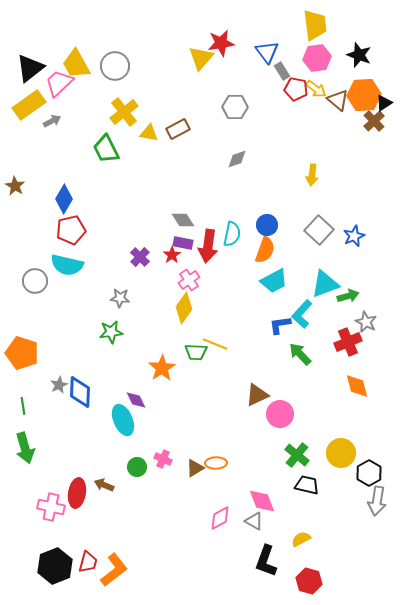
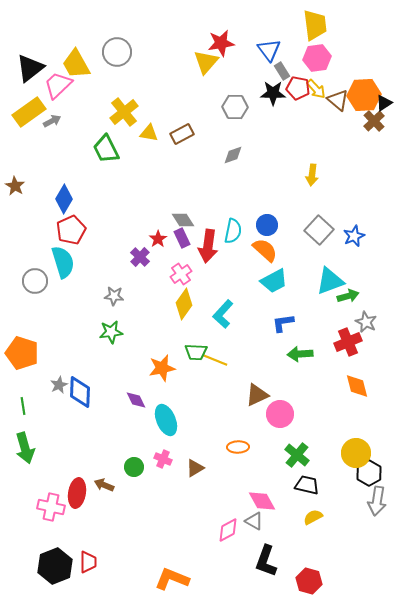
blue triangle at (267, 52): moved 2 px right, 2 px up
black star at (359, 55): moved 86 px left, 38 px down; rotated 20 degrees counterclockwise
yellow triangle at (201, 58): moved 5 px right, 4 px down
gray circle at (115, 66): moved 2 px right, 14 px up
pink trapezoid at (59, 83): moved 1 px left, 2 px down
red pentagon at (296, 89): moved 2 px right, 1 px up
yellow arrow at (316, 89): rotated 10 degrees clockwise
yellow rectangle at (29, 105): moved 7 px down
brown rectangle at (178, 129): moved 4 px right, 5 px down
gray diamond at (237, 159): moved 4 px left, 4 px up
red pentagon at (71, 230): rotated 12 degrees counterclockwise
cyan semicircle at (232, 234): moved 1 px right, 3 px up
purple rectangle at (183, 243): moved 1 px left, 5 px up; rotated 54 degrees clockwise
orange semicircle at (265, 250): rotated 68 degrees counterclockwise
red star at (172, 255): moved 14 px left, 16 px up
cyan semicircle at (67, 265): moved 4 px left, 3 px up; rotated 120 degrees counterclockwise
pink cross at (189, 280): moved 8 px left, 6 px up
cyan triangle at (325, 284): moved 5 px right, 3 px up
gray star at (120, 298): moved 6 px left, 2 px up
yellow diamond at (184, 308): moved 4 px up
cyan L-shape at (302, 314): moved 79 px left
blue L-shape at (280, 325): moved 3 px right, 2 px up
yellow line at (215, 344): moved 16 px down
green arrow at (300, 354): rotated 50 degrees counterclockwise
orange star at (162, 368): rotated 20 degrees clockwise
cyan ellipse at (123, 420): moved 43 px right
yellow circle at (341, 453): moved 15 px right
orange ellipse at (216, 463): moved 22 px right, 16 px up
green circle at (137, 467): moved 3 px left
pink diamond at (262, 501): rotated 8 degrees counterclockwise
pink diamond at (220, 518): moved 8 px right, 12 px down
yellow semicircle at (301, 539): moved 12 px right, 22 px up
red trapezoid at (88, 562): rotated 15 degrees counterclockwise
orange L-shape at (114, 570): moved 58 px right, 9 px down; rotated 120 degrees counterclockwise
